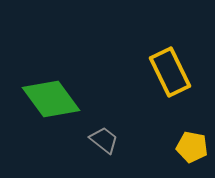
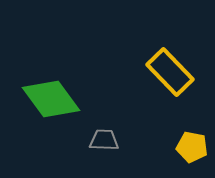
yellow rectangle: rotated 18 degrees counterclockwise
gray trapezoid: rotated 36 degrees counterclockwise
